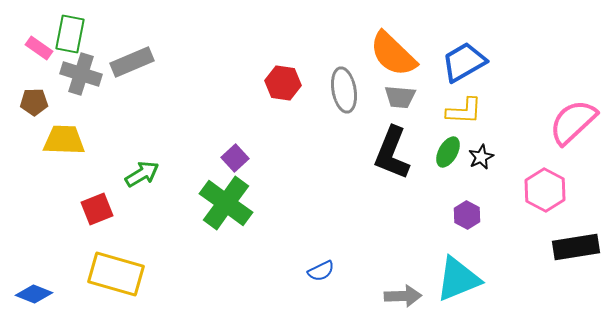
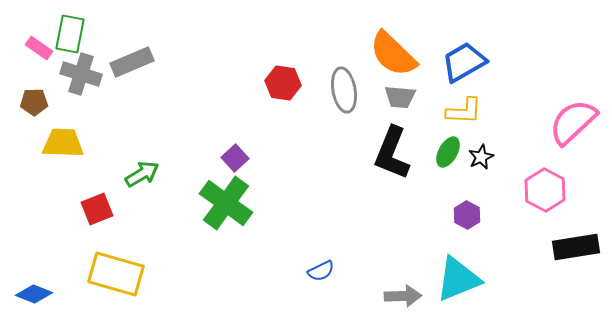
yellow trapezoid: moved 1 px left, 3 px down
